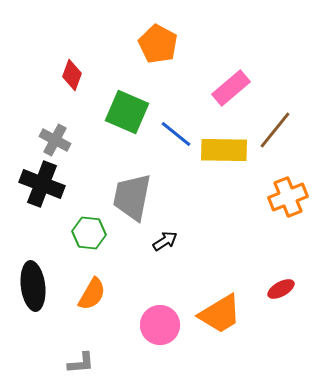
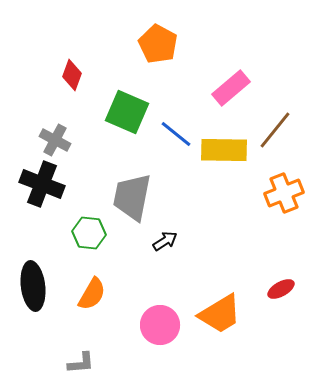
orange cross: moved 4 px left, 4 px up
